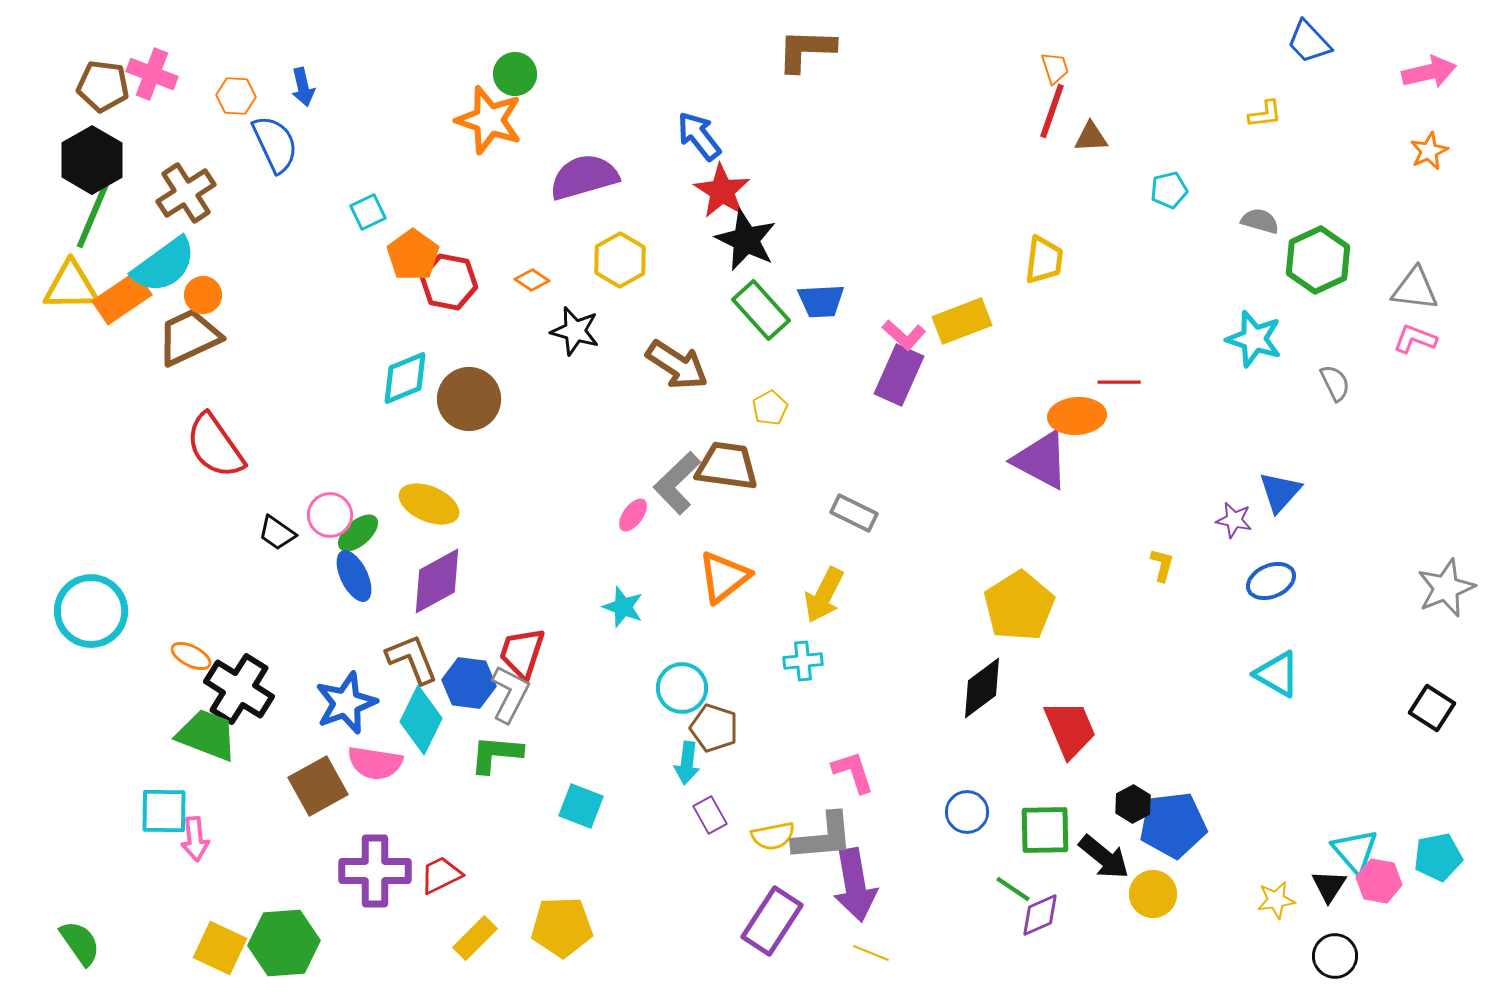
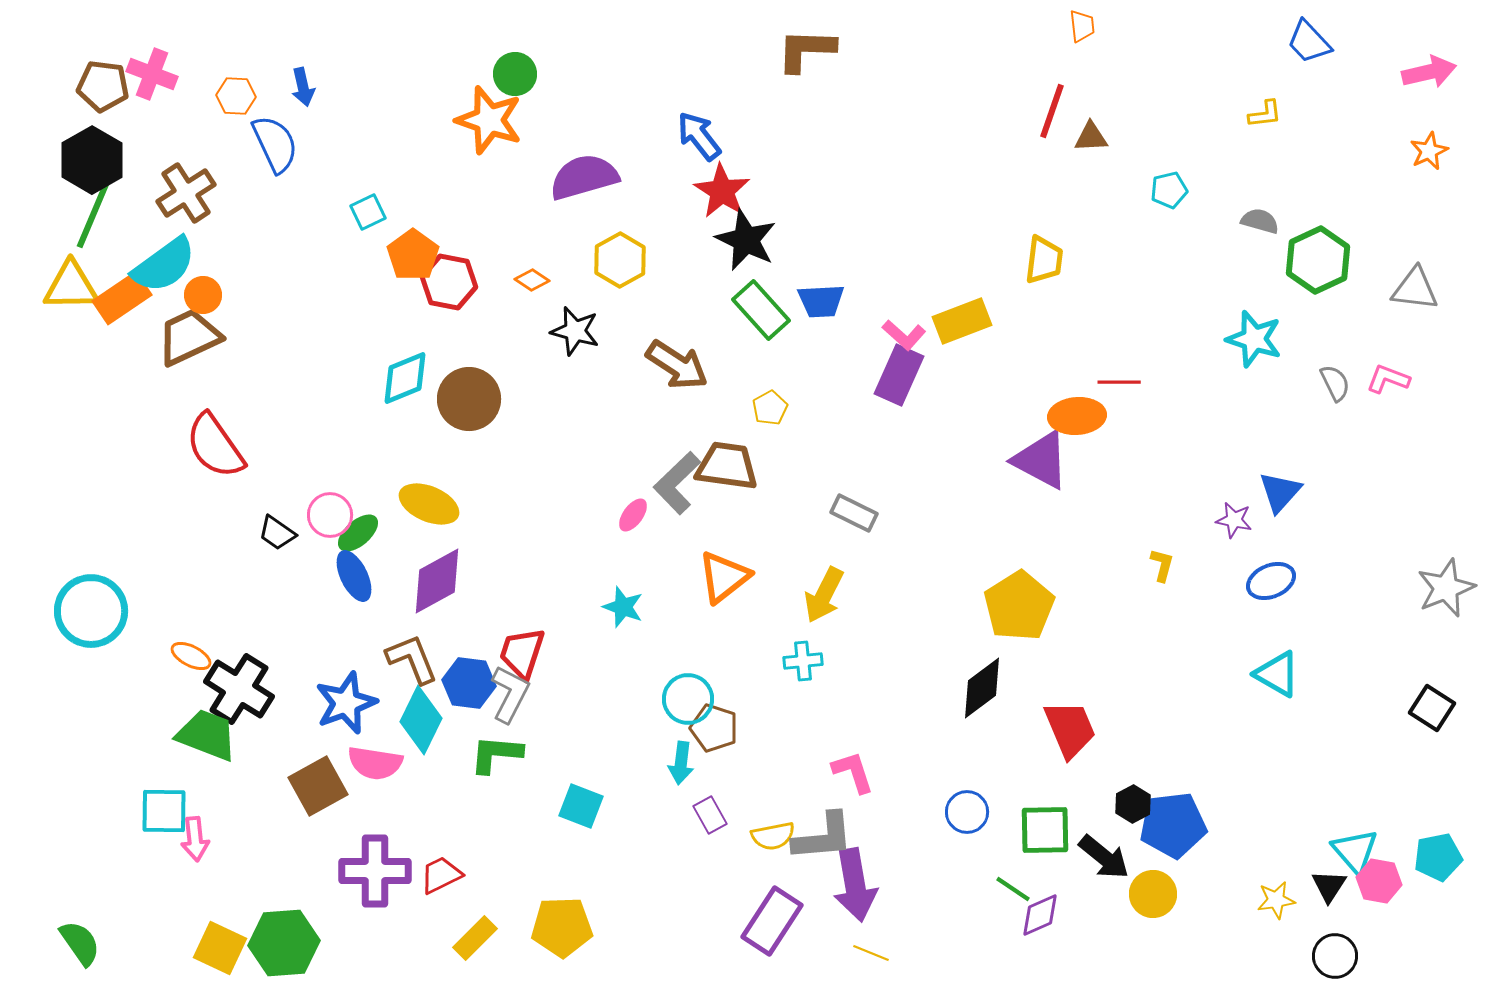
orange trapezoid at (1055, 68): moved 27 px right, 42 px up; rotated 12 degrees clockwise
pink L-shape at (1415, 339): moved 27 px left, 40 px down
cyan circle at (682, 688): moved 6 px right, 11 px down
cyan arrow at (687, 763): moved 6 px left
